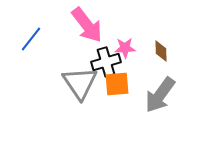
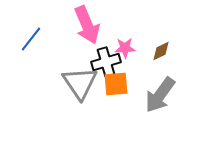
pink arrow: rotated 15 degrees clockwise
brown diamond: rotated 65 degrees clockwise
orange square: moved 1 px left
